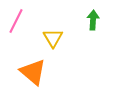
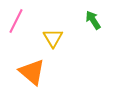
green arrow: rotated 36 degrees counterclockwise
orange triangle: moved 1 px left
